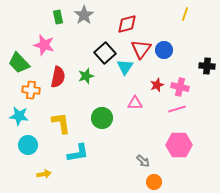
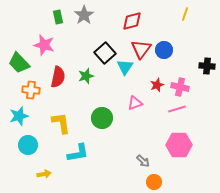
red diamond: moved 5 px right, 3 px up
pink triangle: rotated 21 degrees counterclockwise
cyan star: rotated 24 degrees counterclockwise
